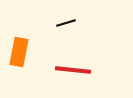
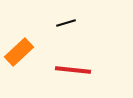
orange rectangle: rotated 36 degrees clockwise
